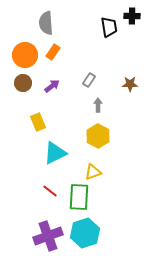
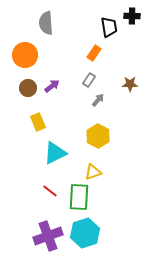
orange rectangle: moved 41 px right, 1 px down
brown circle: moved 5 px right, 5 px down
gray arrow: moved 5 px up; rotated 40 degrees clockwise
